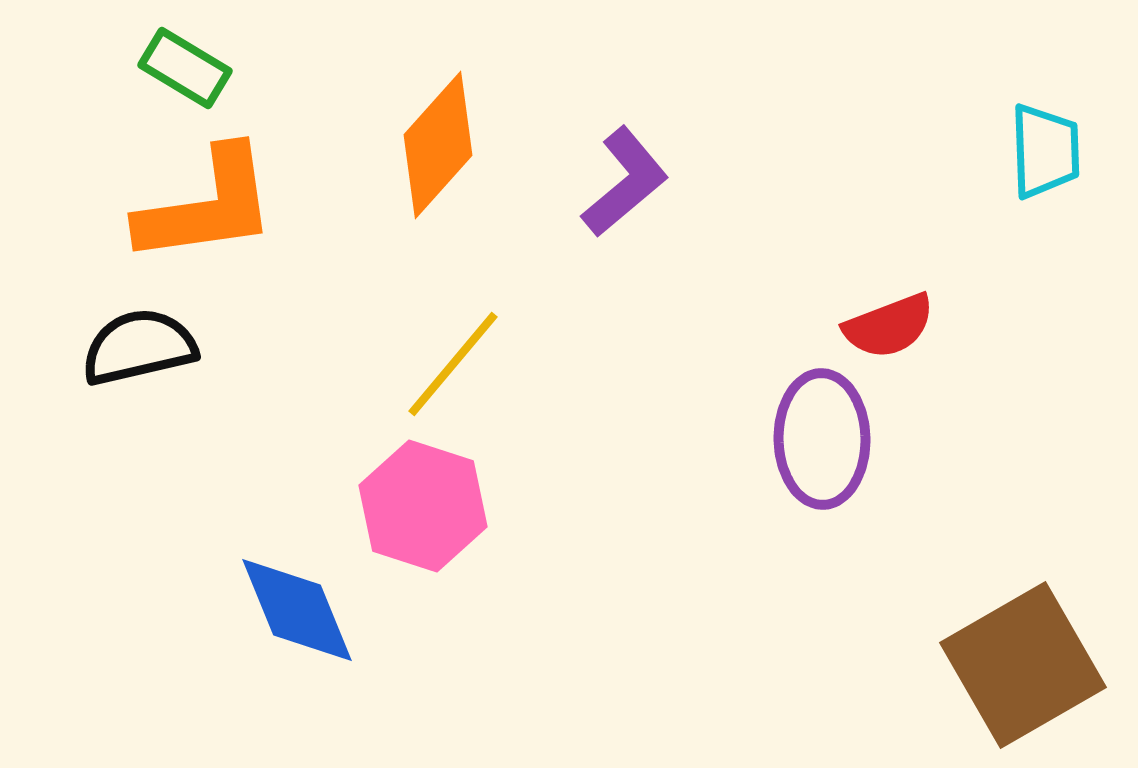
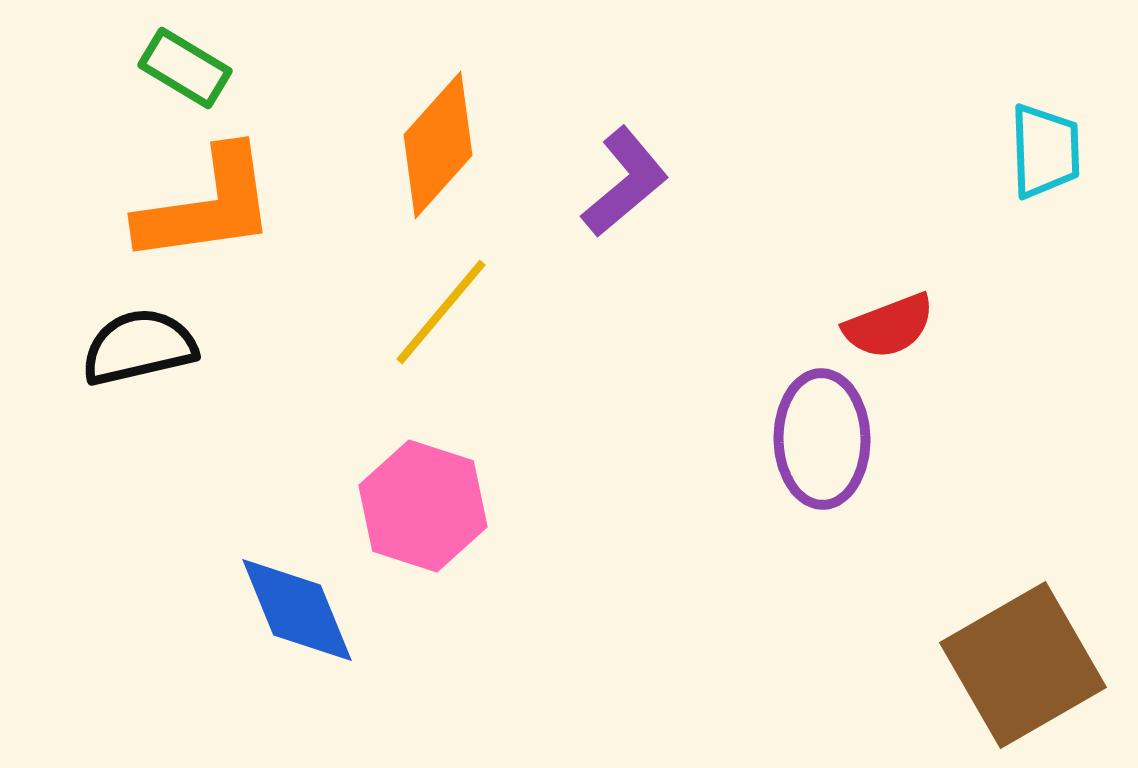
yellow line: moved 12 px left, 52 px up
